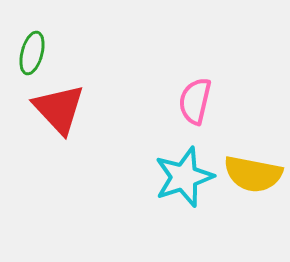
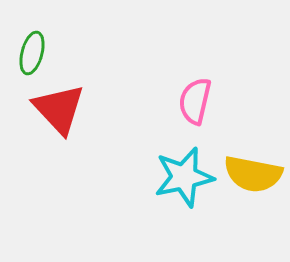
cyan star: rotated 6 degrees clockwise
